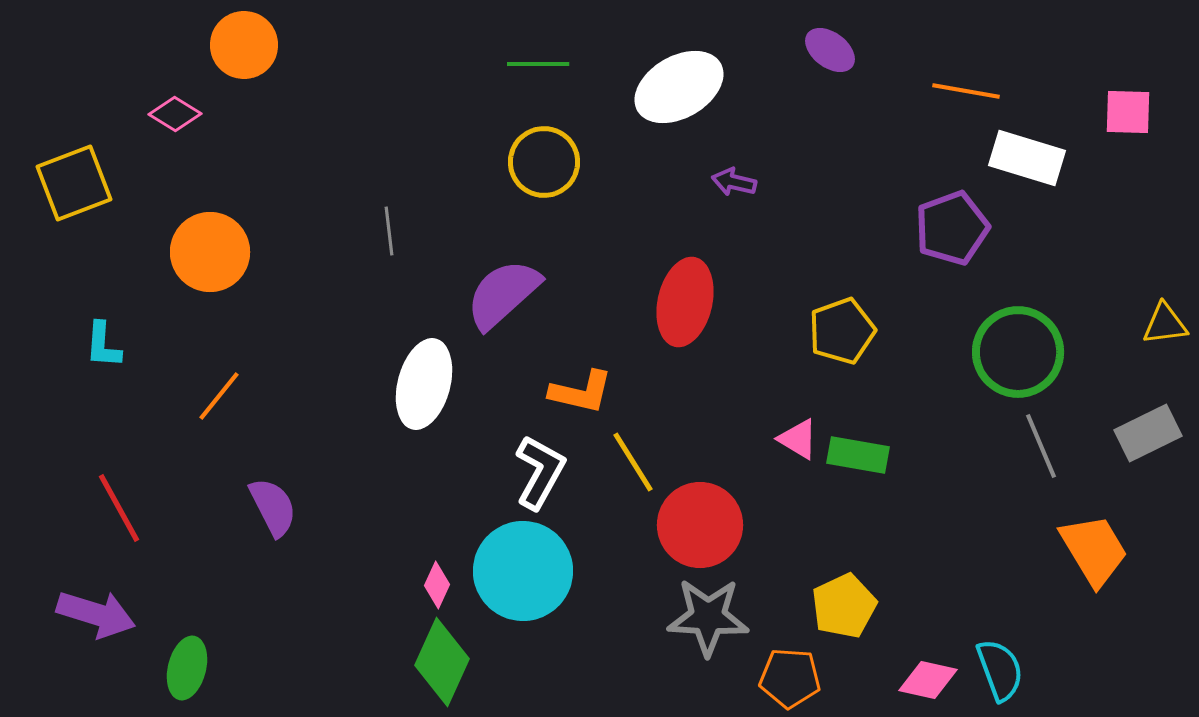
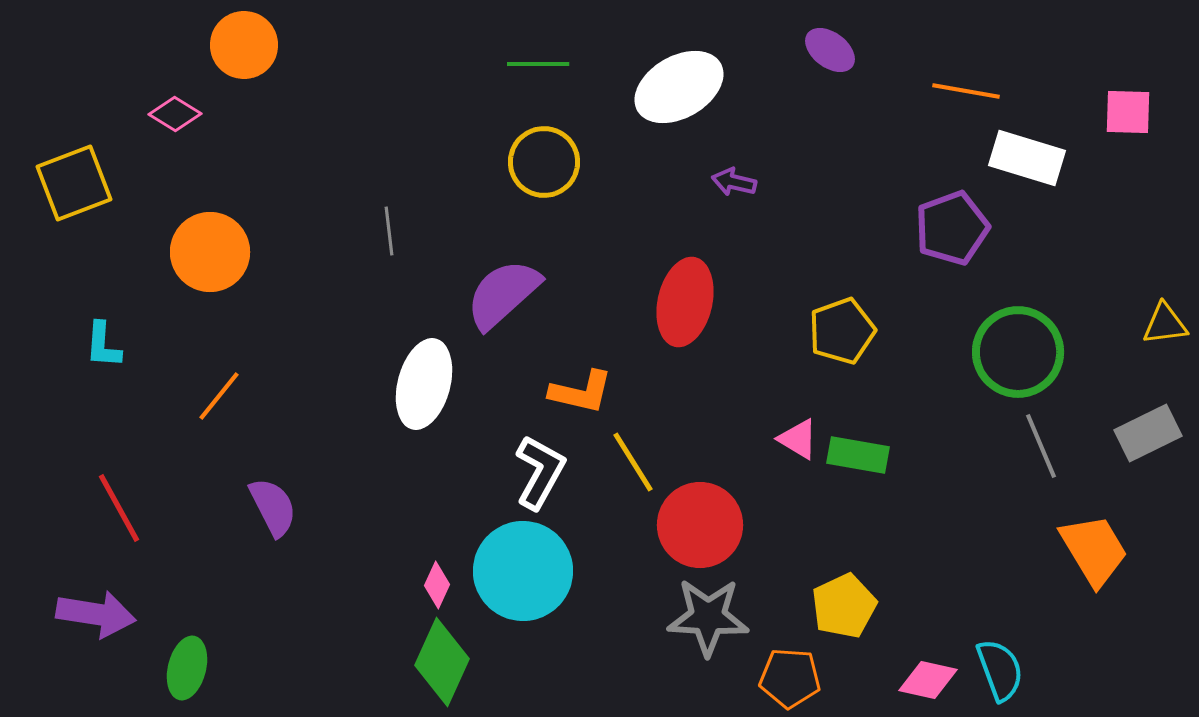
purple arrow at (96, 614): rotated 8 degrees counterclockwise
